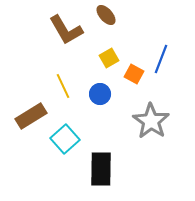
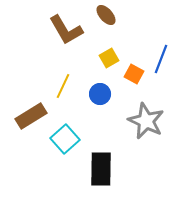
yellow line: rotated 50 degrees clockwise
gray star: moved 5 px left; rotated 9 degrees counterclockwise
